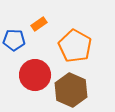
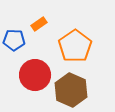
orange pentagon: rotated 8 degrees clockwise
